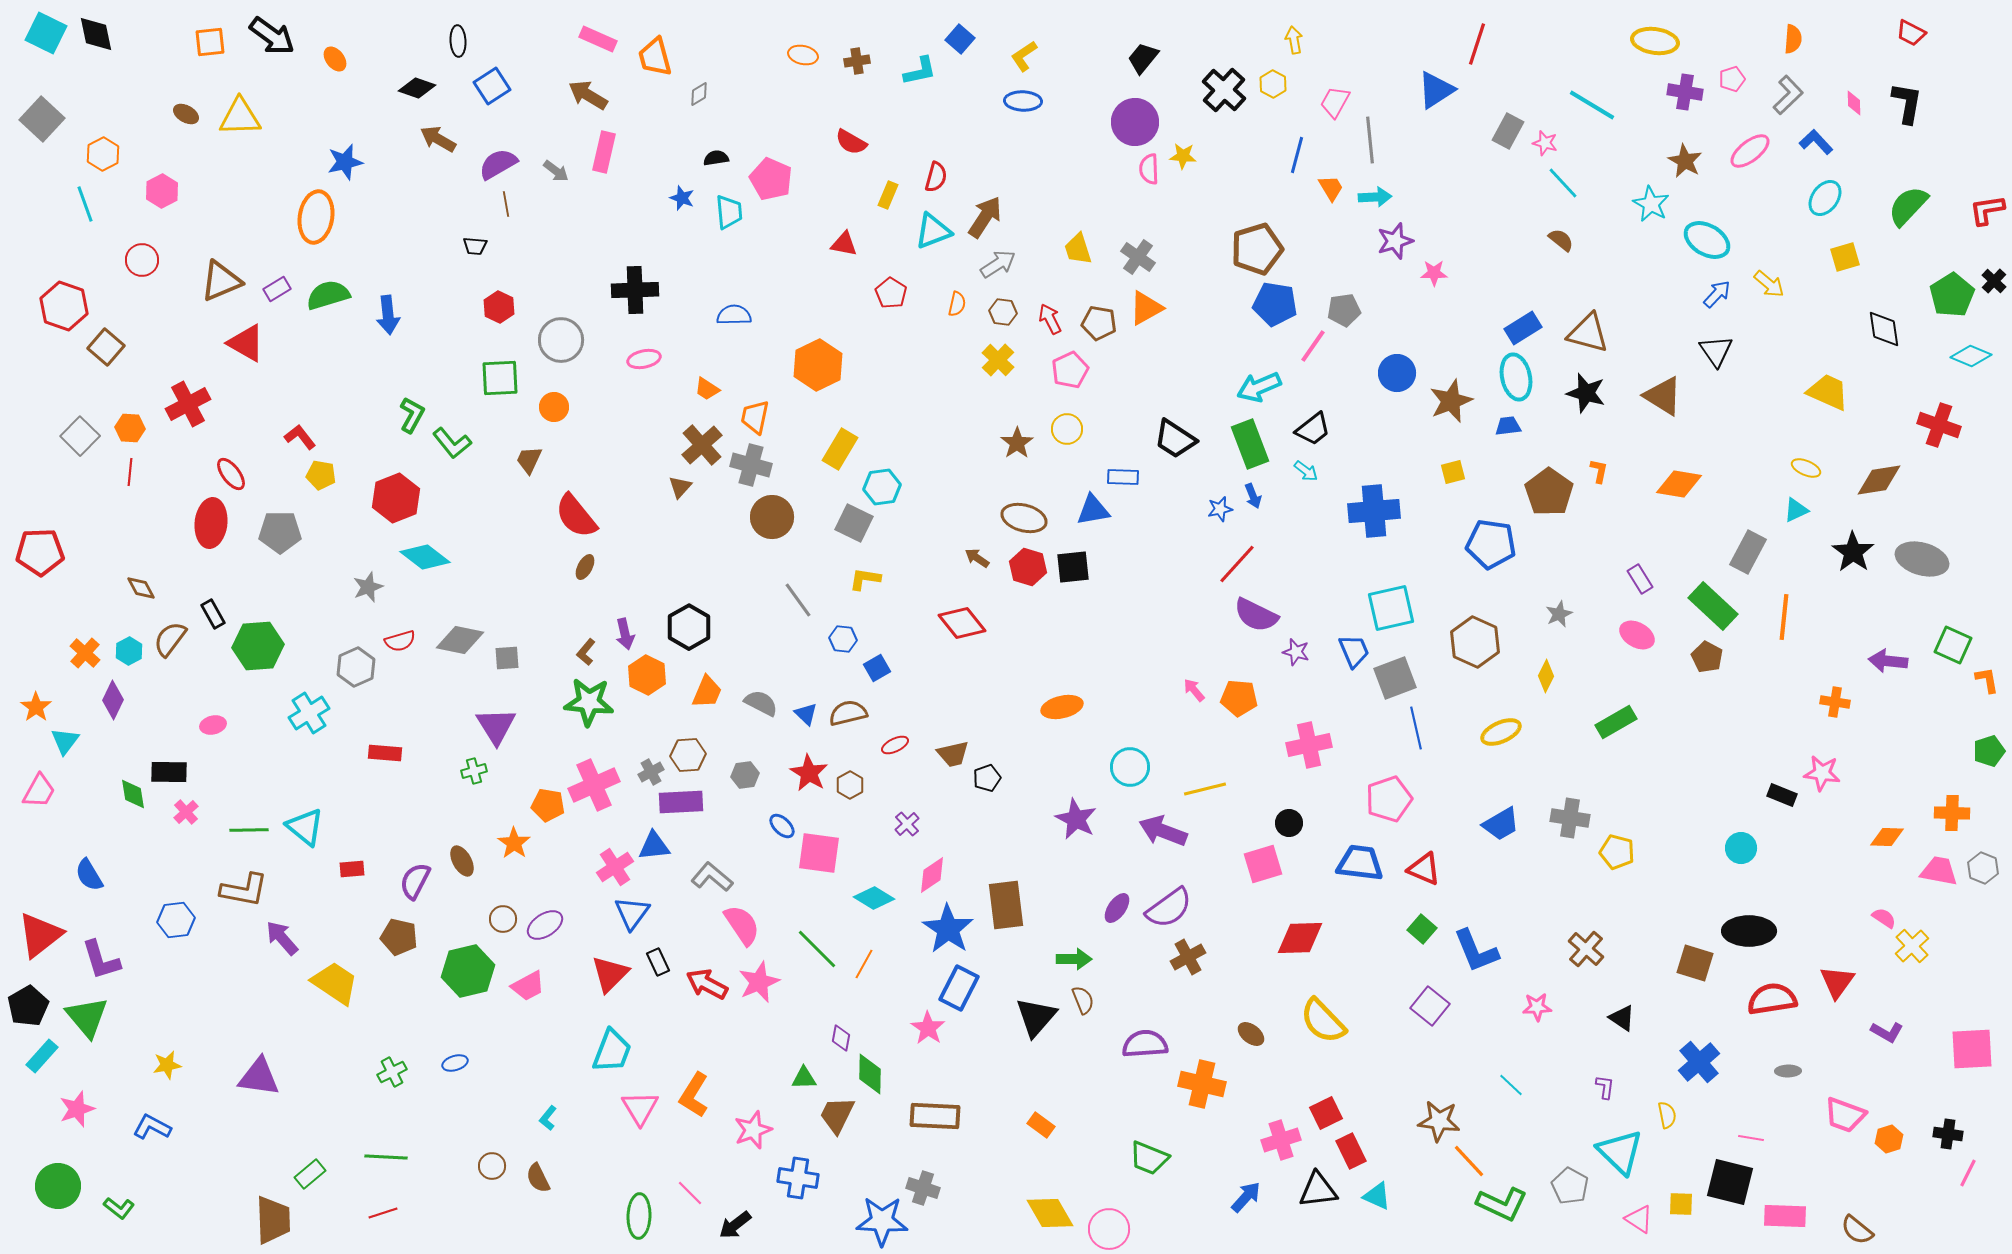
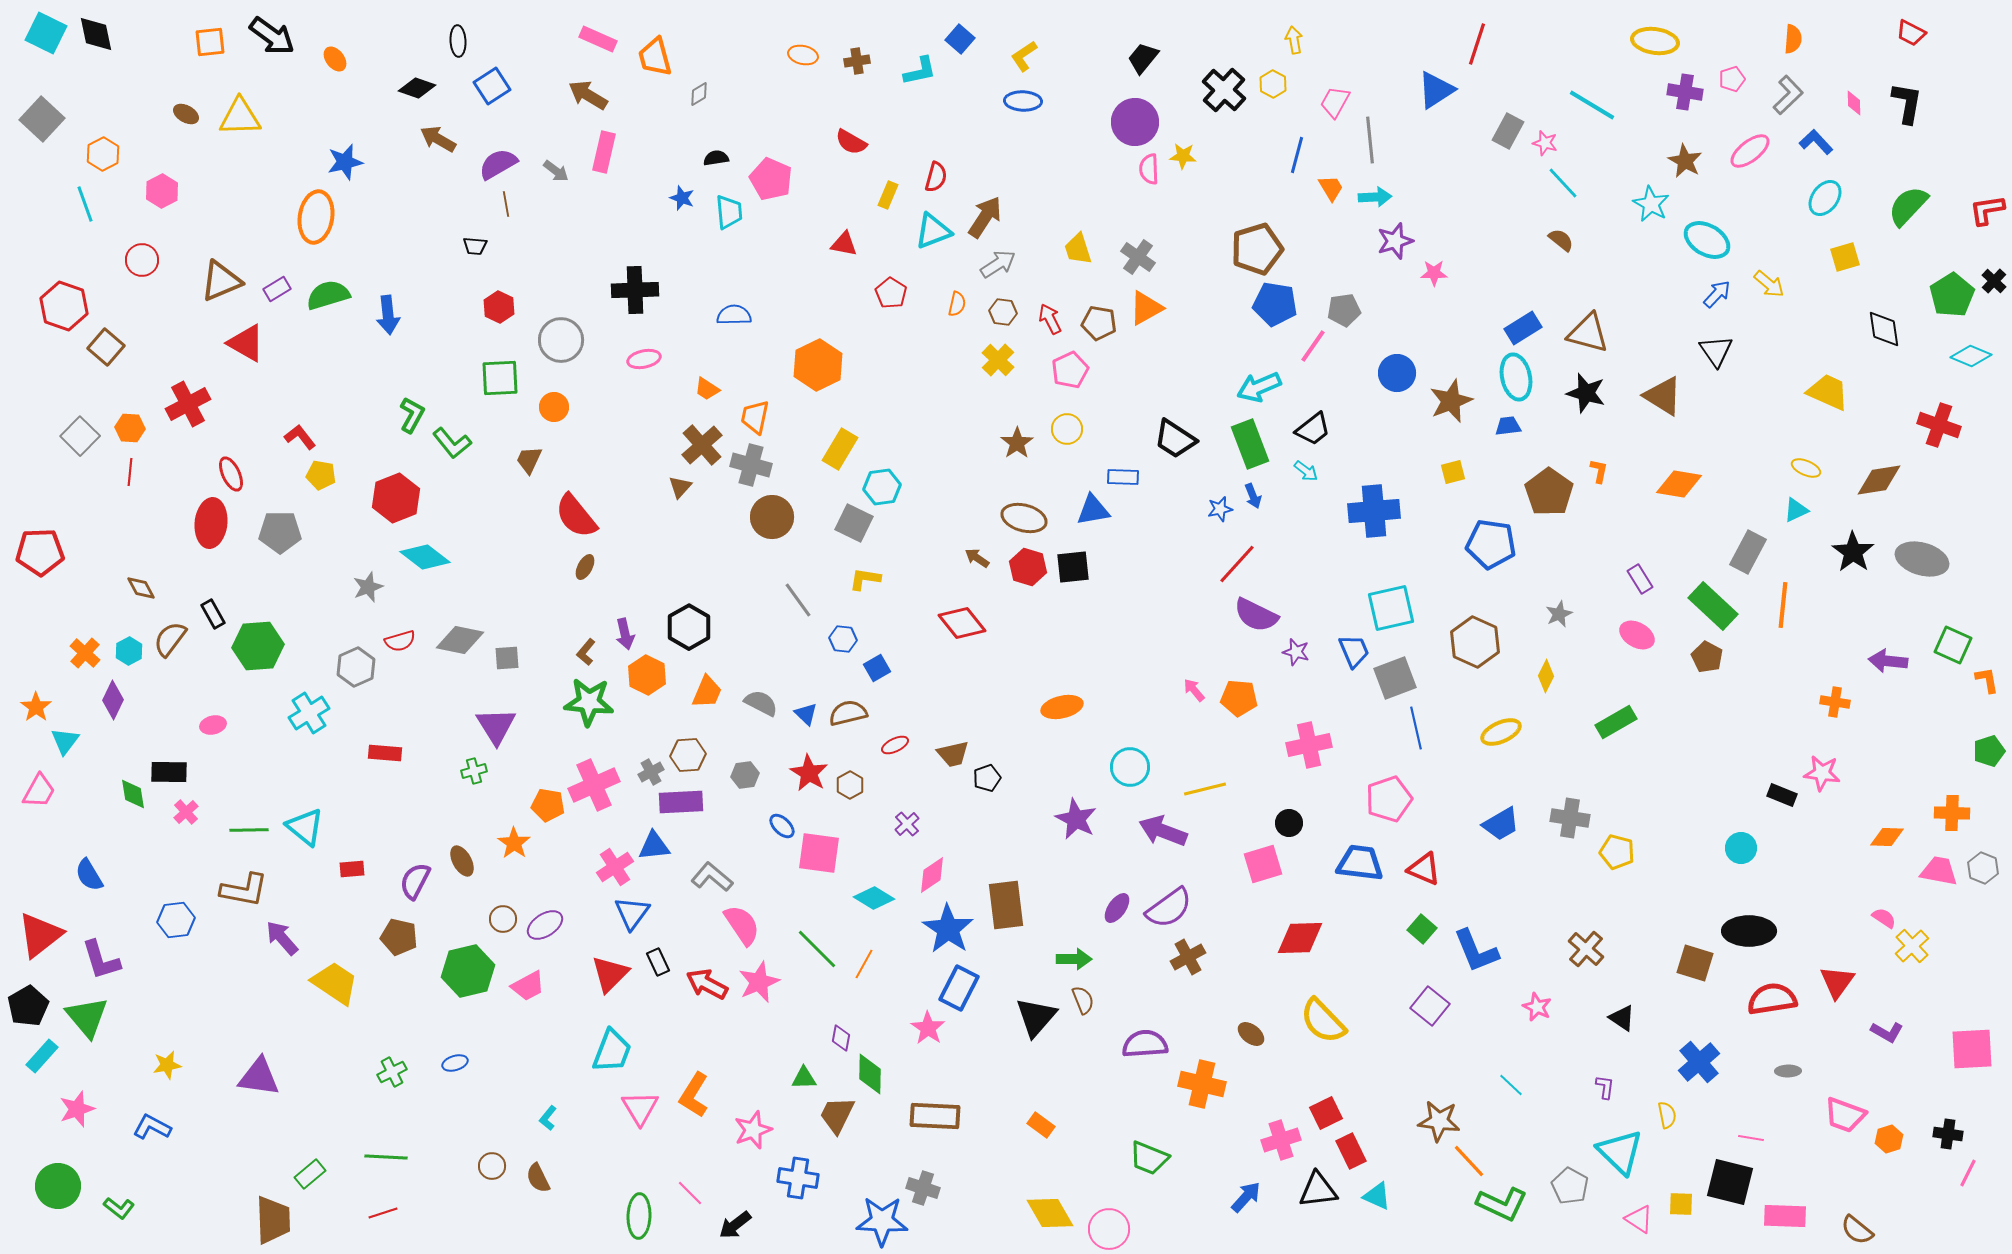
red ellipse at (231, 474): rotated 12 degrees clockwise
orange line at (1784, 617): moved 1 px left, 12 px up
pink star at (1537, 1007): rotated 28 degrees clockwise
